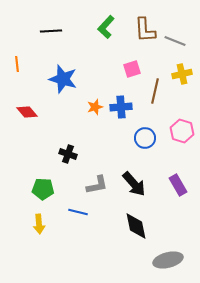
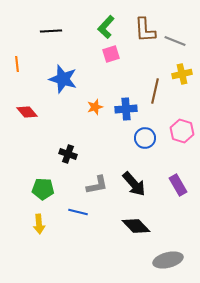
pink square: moved 21 px left, 15 px up
blue cross: moved 5 px right, 2 px down
black diamond: rotated 32 degrees counterclockwise
